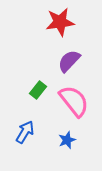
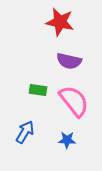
red star: rotated 20 degrees clockwise
purple semicircle: rotated 120 degrees counterclockwise
green rectangle: rotated 60 degrees clockwise
blue star: rotated 24 degrees clockwise
